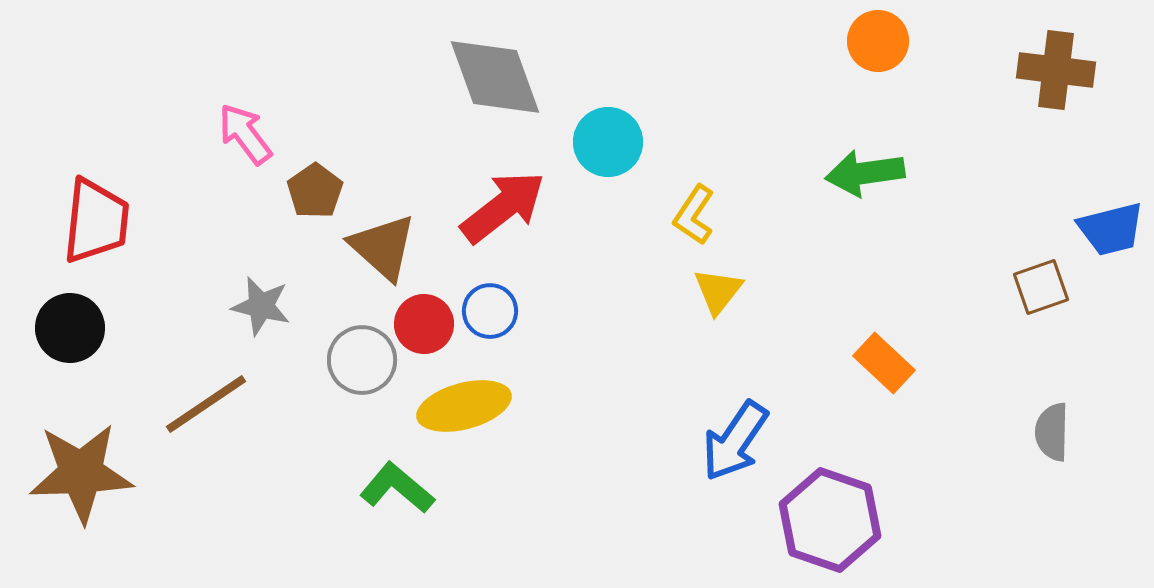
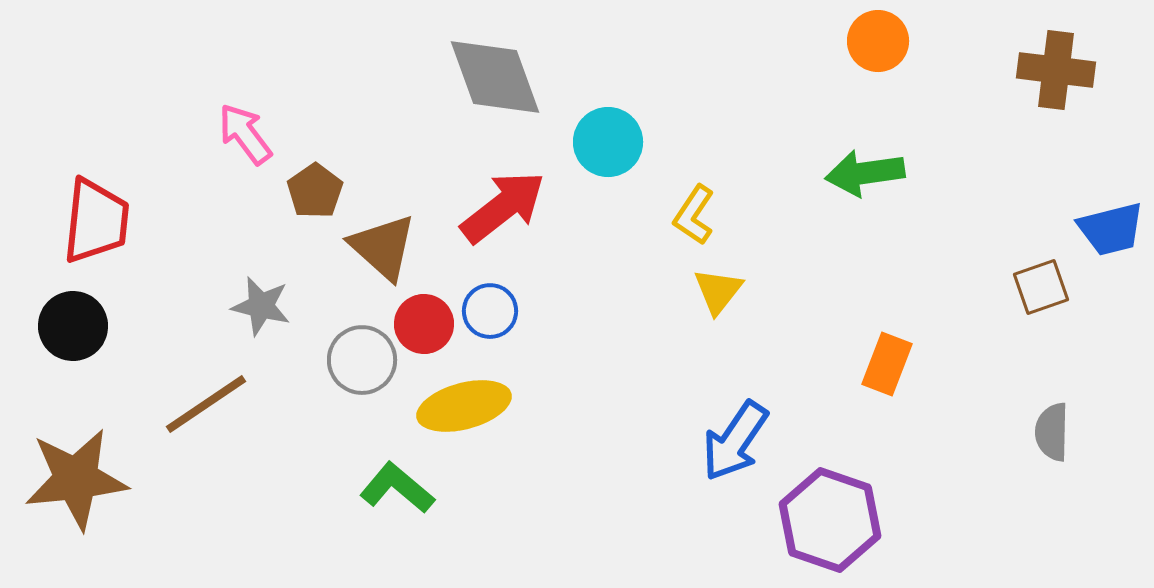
black circle: moved 3 px right, 2 px up
orange rectangle: moved 3 px right, 1 px down; rotated 68 degrees clockwise
brown star: moved 5 px left, 6 px down; rotated 4 degrees counterclockwise
